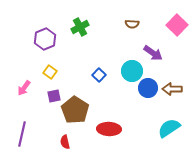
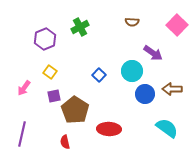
brown semicircle: moved 2 px up
blue circle: moved 3 px left, 6 px down
cyan semicircle: moved 2 px left; rotated 70 degrees clockwise
